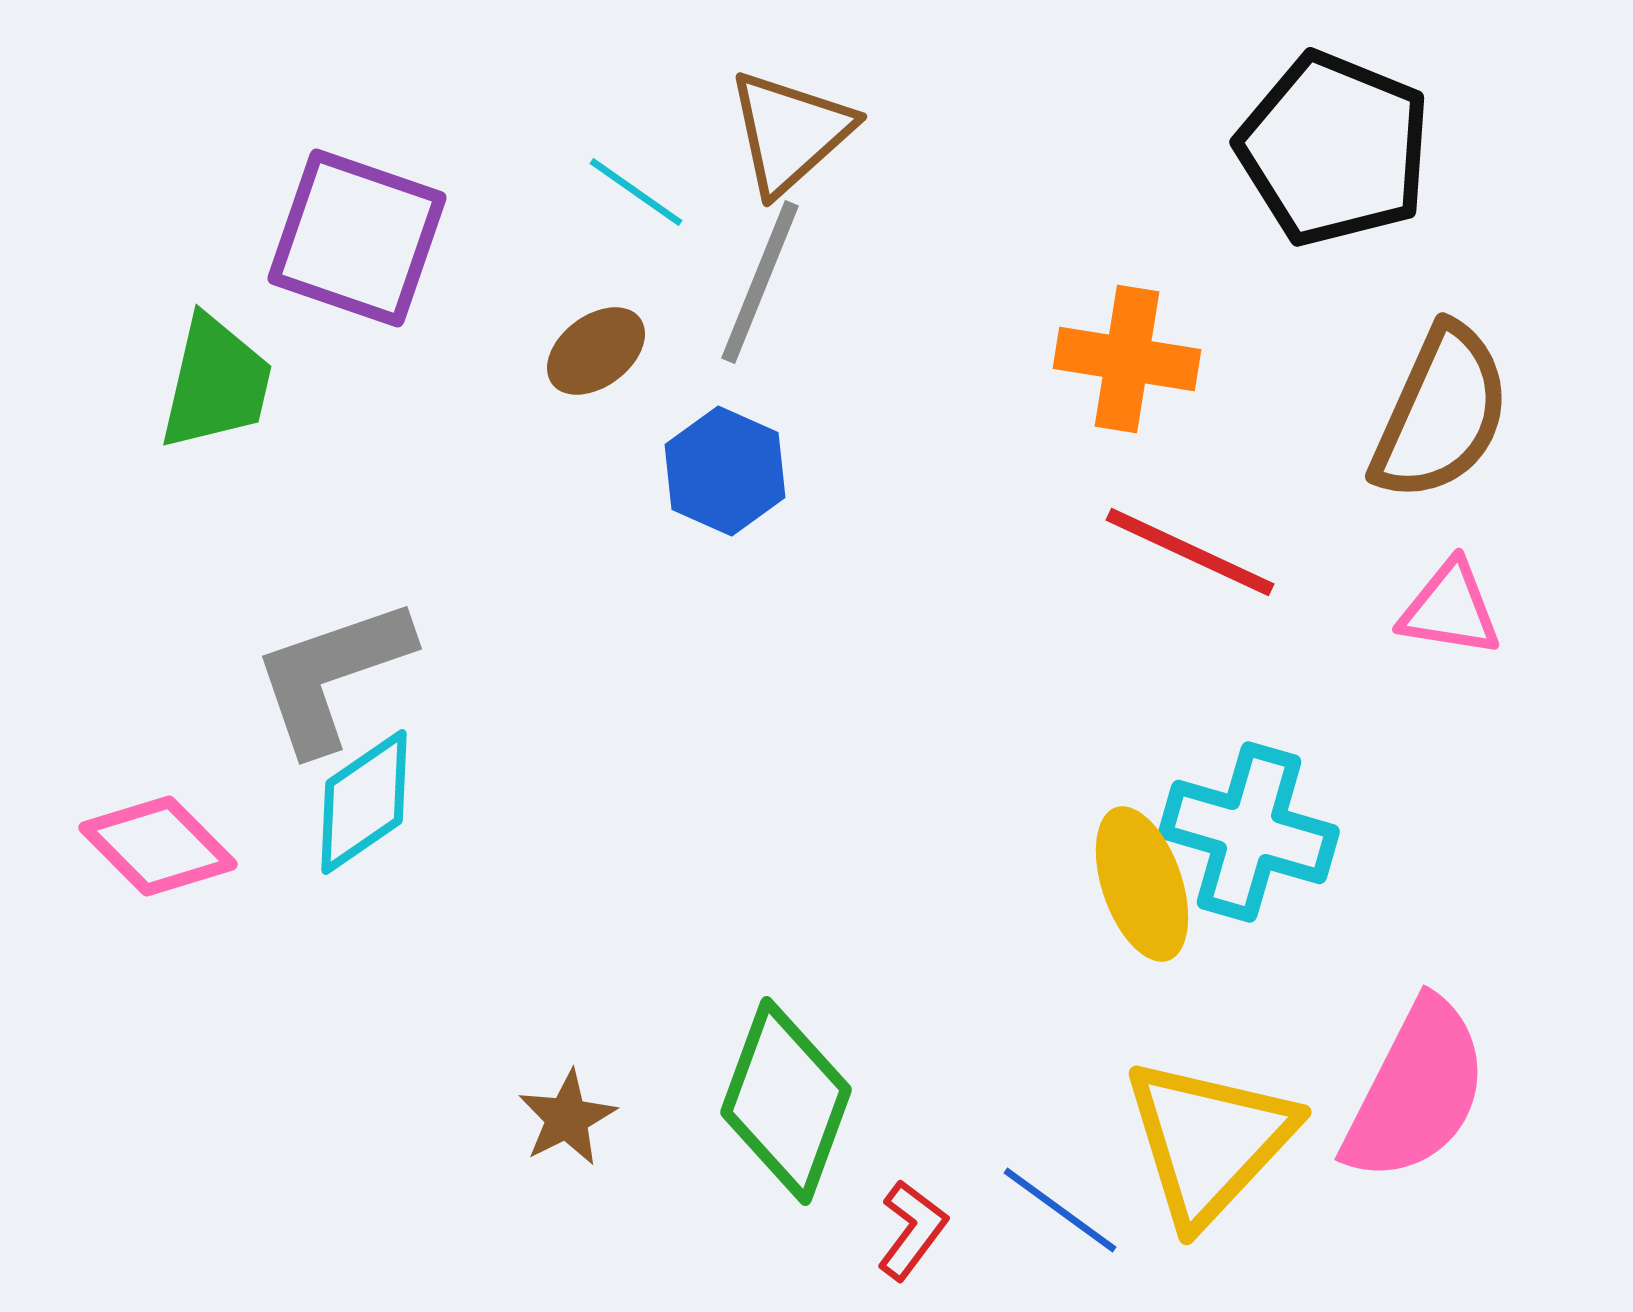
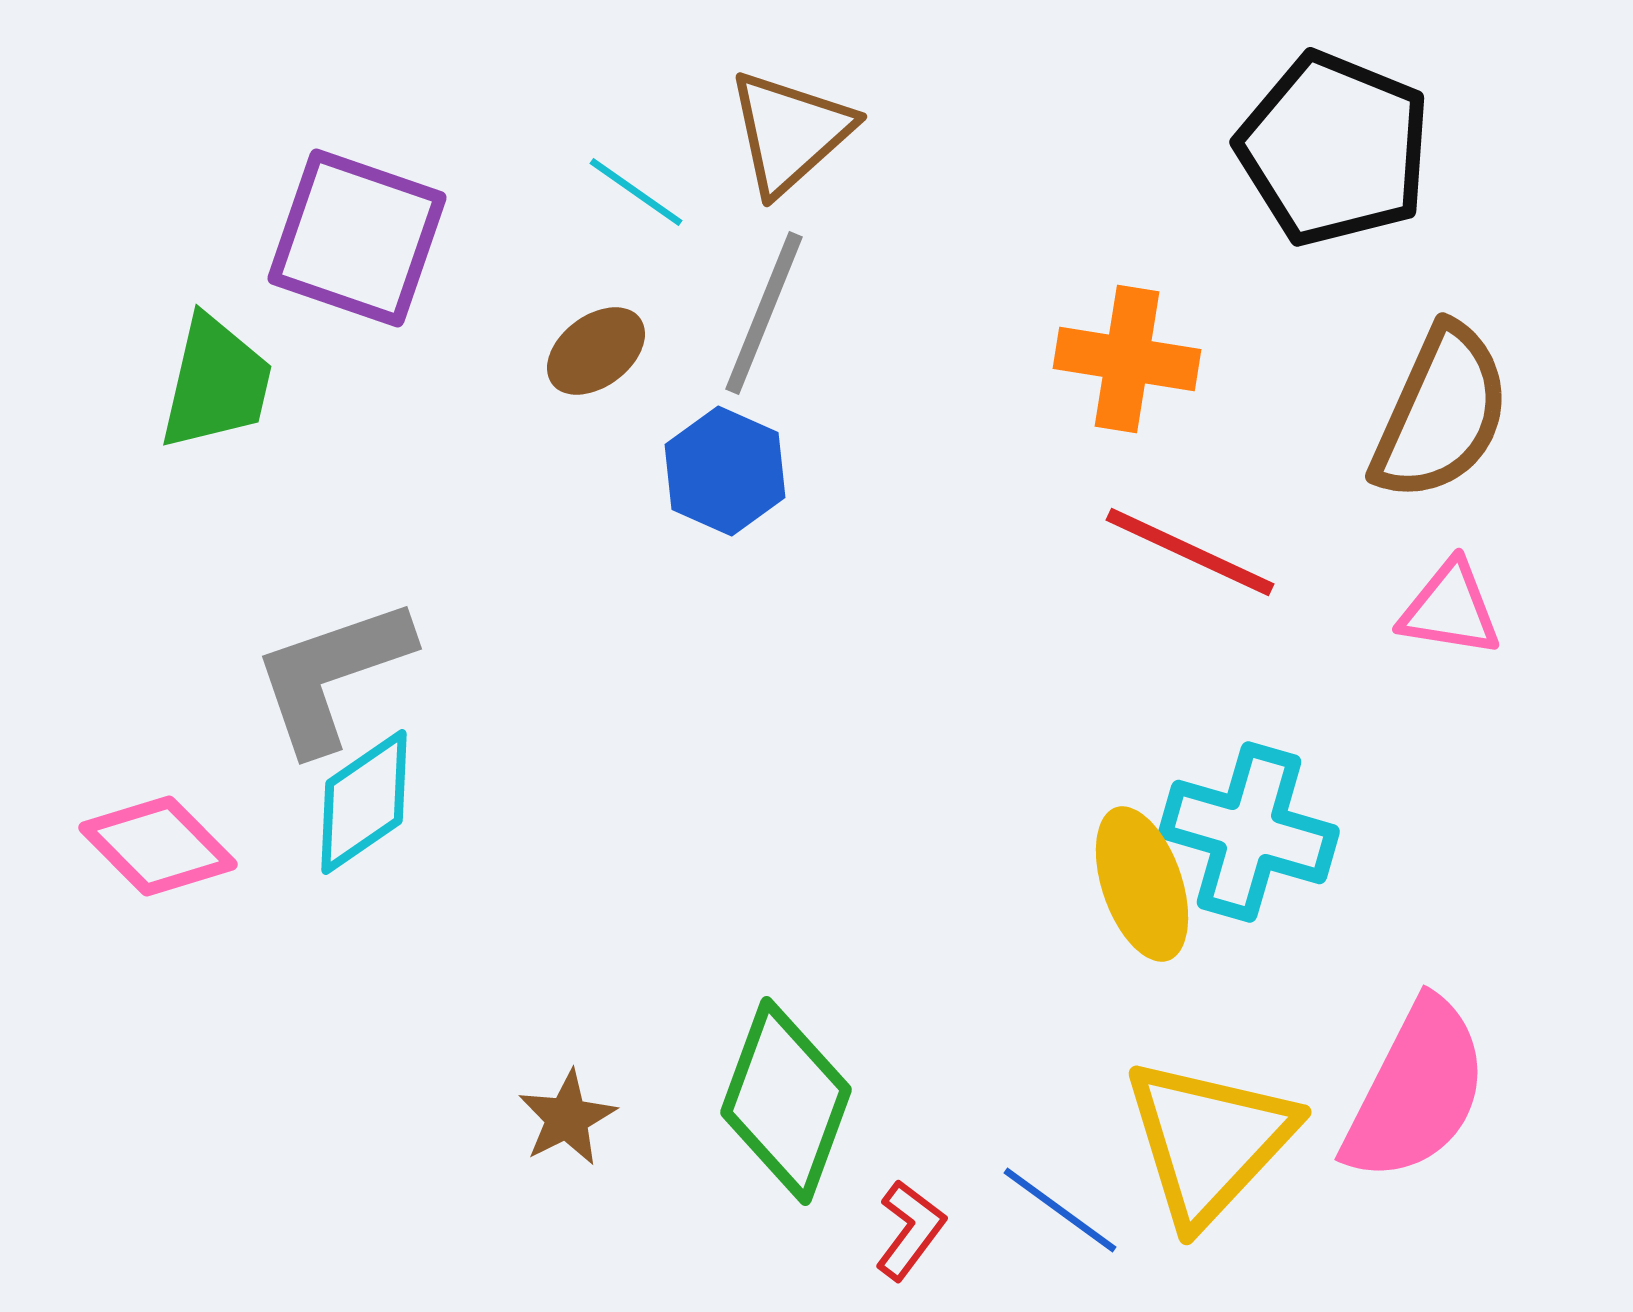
gray line: moved 4 px right, 31 px down
red L-shape: moved 2 px left
